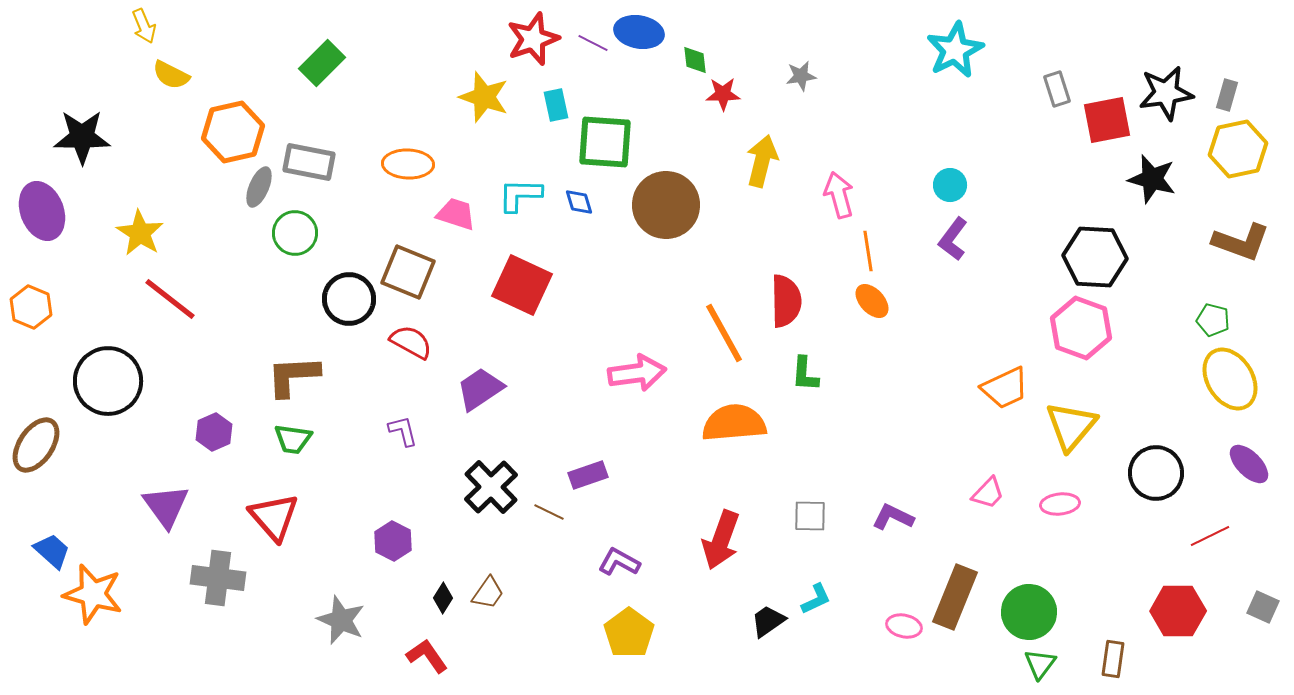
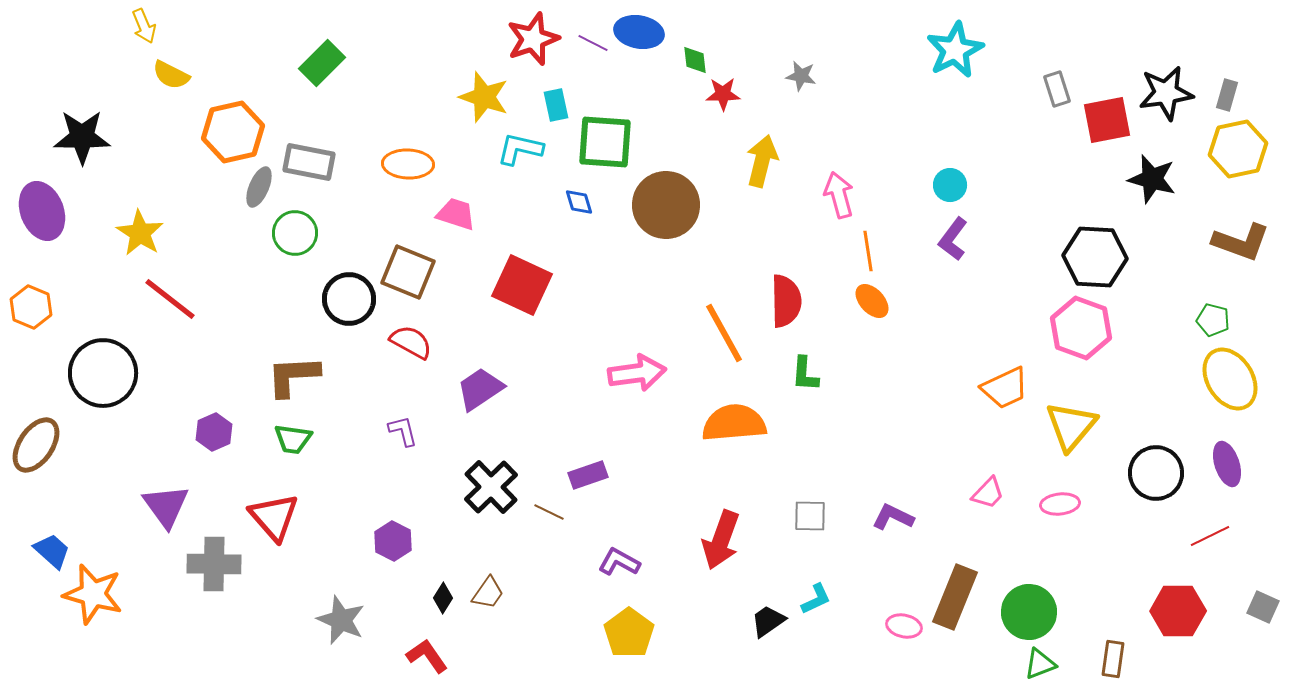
gray star at (801, 76): rotated 20 degrees clockwise
cyan L-shape at (520, 195): moved 46 px up; rotated 12 degrees clockwise
black circle at (108, 381): moved 5 px left, 8 px up
purple ellipse at (1249, 464): moved 22 px left; rotated 27 degrees clockwise
gray cross at (218, 578): moved 4 px left, 14 px up; rotated 6 degrees counterclockwise
green triangle at (1040, 664): rotated 32 degrees clockwise
